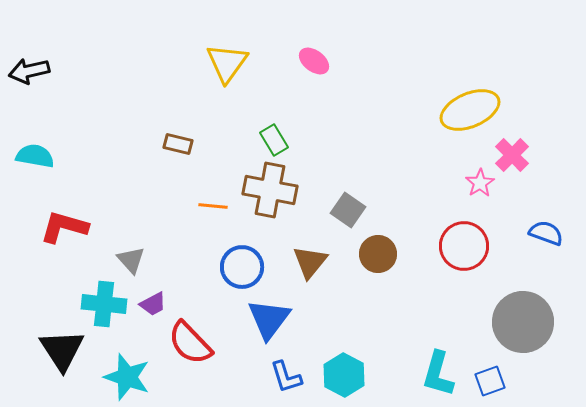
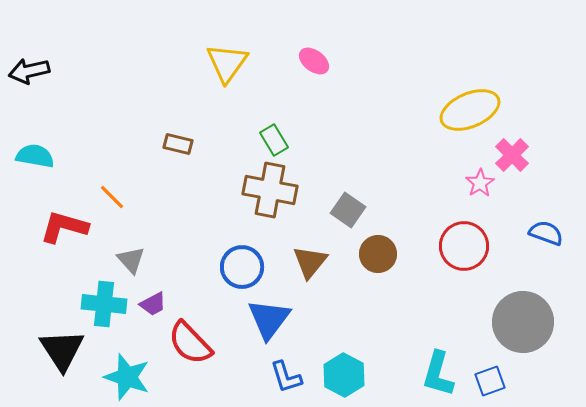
orange line: moved 101 px left, 9 px up; rotated 40 degrees clockwise
